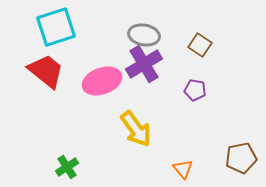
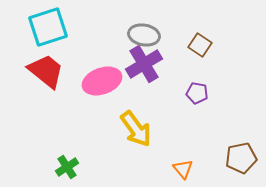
cyan square: moved 8 px left
purple pentagon: moved 2 px right, 3 px down
